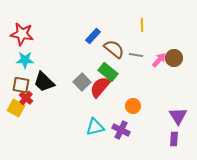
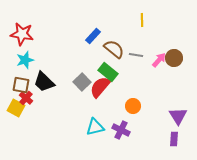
yellow line: moved 5 px up
cyan star: rotated 18 degrees counterclockwise
